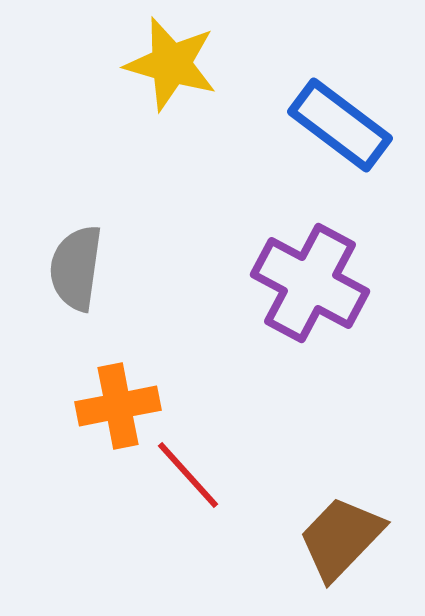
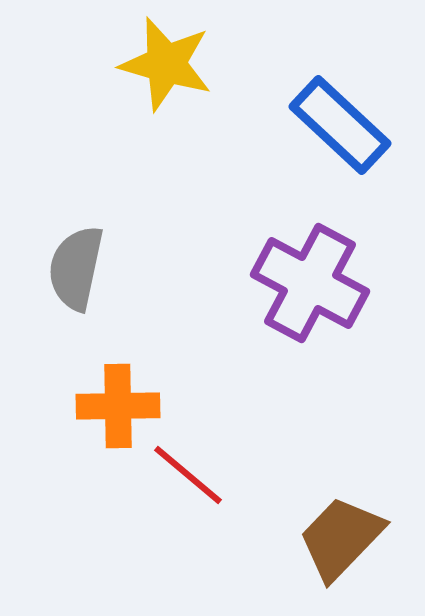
yellow star: moved 5 px left
blue rectangle: rotated 6 degrees clockwise
gray semicircle: rotated 4 degrees clockwise
orange cross: rotated 10 degrees clockwise
red line: rotated 8 degrees counterclockwise
